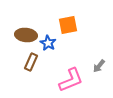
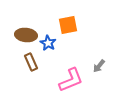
brown rectangle: rotated 48 degrees counterclockwise
